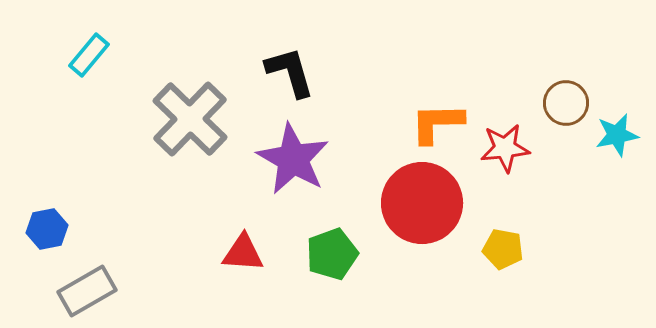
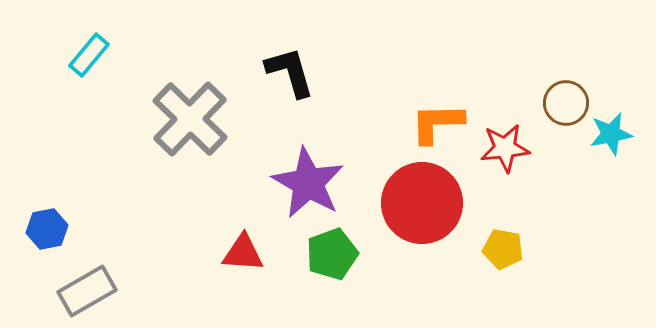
cyan star: moved 6 px left, 1 px up
purple star: moved 15 px right, 24 px down
